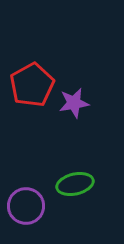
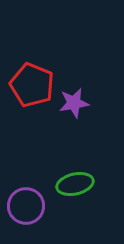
red pentagon: rotated 21 degrees counterclockwise
